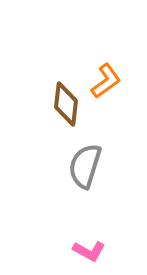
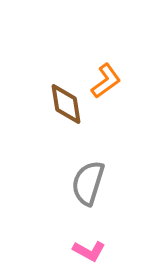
brown diamond: rotated 15 degrees counterclockwise
gray semicircle: moved 3 px right, 17 px down
